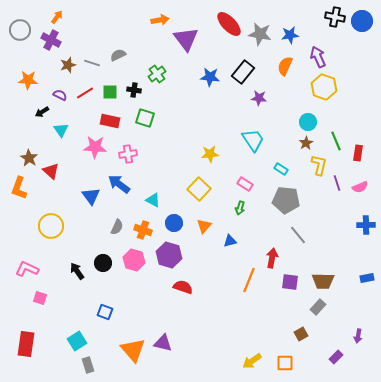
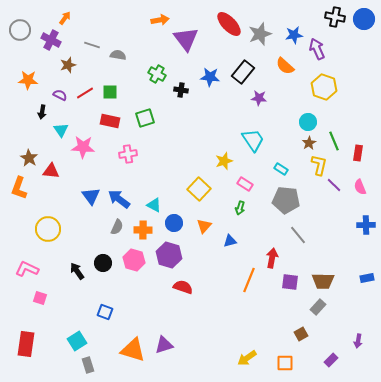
orange arrow at (57, 17): moved 8 px right, 1 px down
blue circle at (362, 21): moved 2 px right, 2 px up
gray star at (260, 34): rotated 30 degrees counterclockwise
blue star at (290, 35): moved 4 px right
gray semicircle at (118, 55): rotated 35 degrees clockwise
purple arrow at (318, 57): moved 1 px left, 8 px up
gray line at (92, 63): moved 18 px up
orange semicircle at (285, 66): rotated 72 degrees counterclockwise
green cross at (157, 74): rotated 24 degrees counterclockwise
black cross at (134, 90): moved 47 px right
black arrow at (42, 112): rotated 48 degrees counterclockwise
green square at (145, 118): rotated 36 degrees counterclockwise
green line at (336, 141): moved 2 px left
brown star at (306, 143): moved 3 px right
pink star at (95, 147): moved 12 px left
yellow star at (210, 154): moved 14 px right, 7 px down; rotated 12 degrees counterclockwise
red triangle at (51, 171): rotated 36 degrees counterclockwise
purple line at (337, 183): moved 3 px left, 2 px down; rotated 28 degrees counterclockwise
blue arrow at (119, 184): moved 15 px down
pink semicircle at (360, 187): rotated 91 degrees clockwise
cyan triangle at (153, 200): moved 1 px right, 5 px down
yellow circle at (51, 226): moved 3 px left, 3 px down
orange cross at (143, 230): rotated 18 degrees counterclockwise
purple arrow at (358, 336): moved 5 px down
purple triangle at (163, 343): moved 1 px right, 2 px down; rotated 30 degrees counterclockwise
orange triangle at (133, 350): rotated 32 degrees counterclockwise
purple rectangle at (336, 357): moved 5 px left, 3 px down
yellow arrow at (252, 361): moved 5 px left, 3 px up
